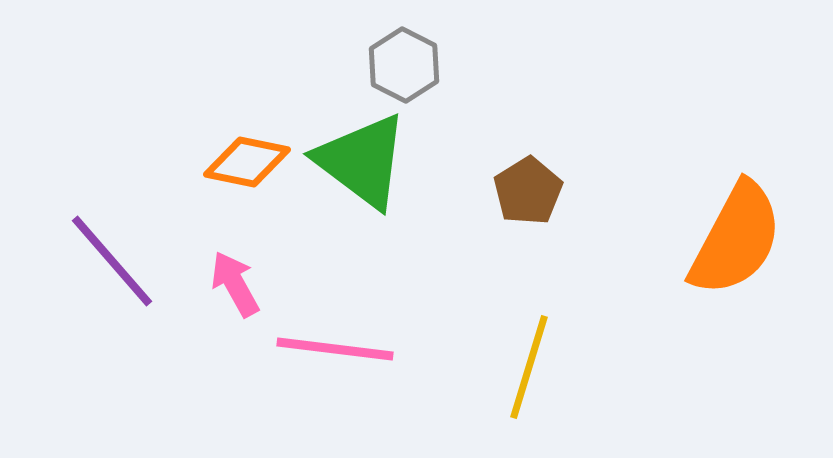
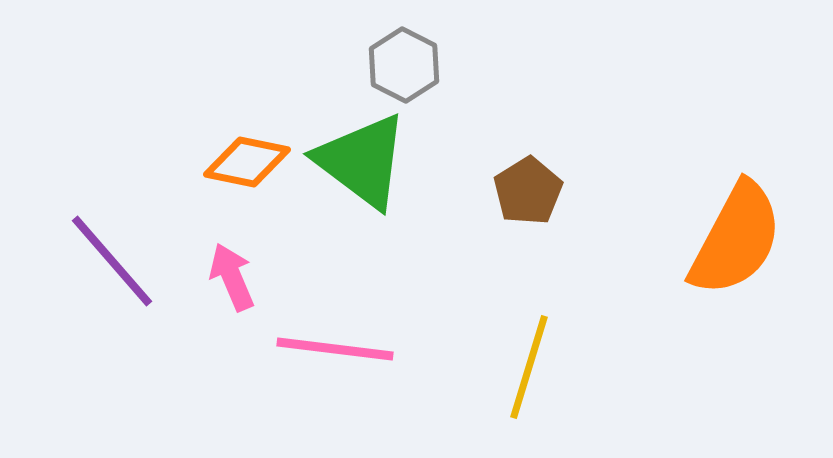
pink arrow: moved 3 px left, 7 px up; rotated 6 degrees clockwise
